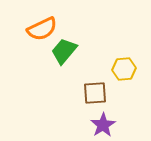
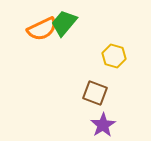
green trapezoid: moved 28 px up
yellow hexagon: moved 10 px left, 13 px up; rotated 20 degrees clockwise
brown square: rotated 25 degrees clockwise
